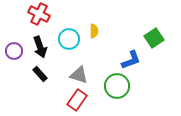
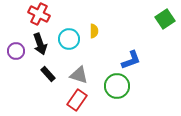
green square: moved 11 px right, 19 px up
black arrow: moved 3 px up
purple circle: moved 2 px right
black rectangle: moved 8 px right
